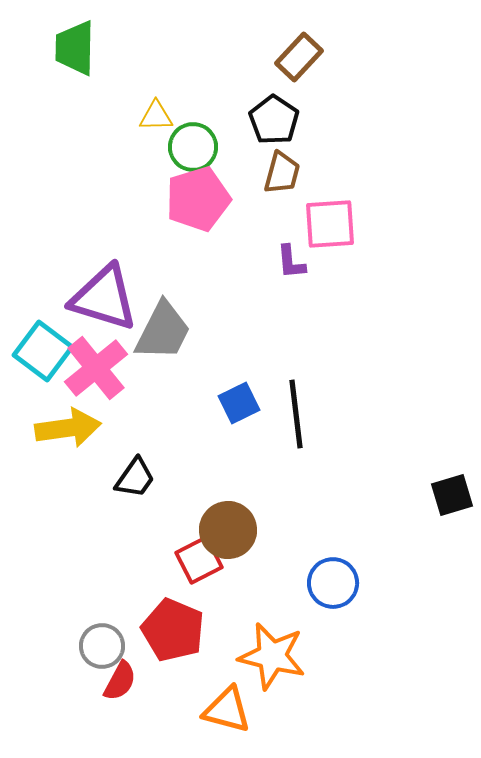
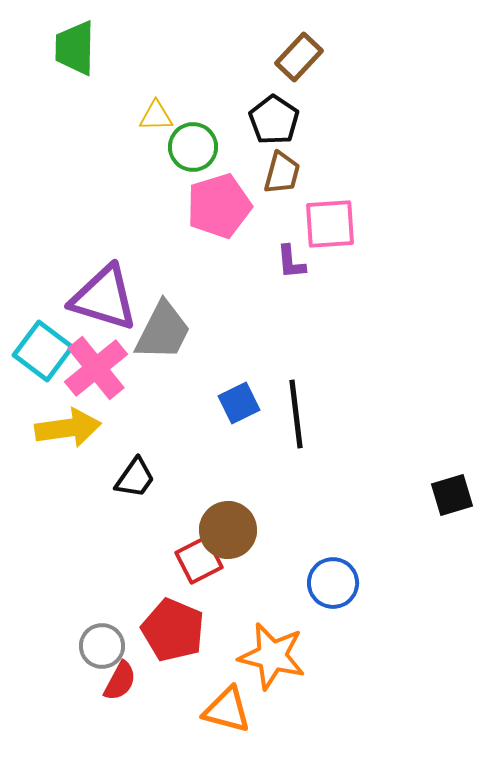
pink pentagon: moved 21 px right, 7 px down
